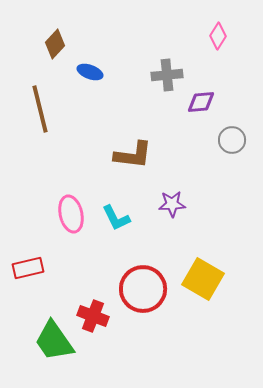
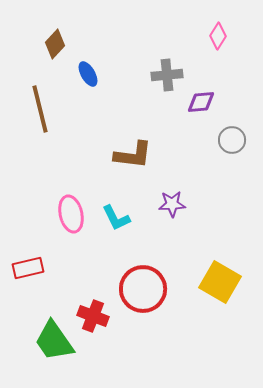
blue ellipse: moved 2 px left, 2 px down; rotated 40 degrees clockwise
yellow square: moved 17 px right, 3 px down
